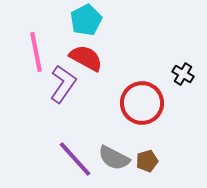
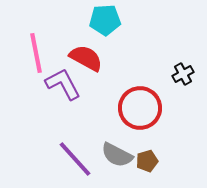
cyan pentagon: moved 19 px right; rotated 24 degrees clockwise
pink line: moved 1 px down
black cross: rotated 30 degrees clockwise
purple L-shape: rotated 63 degrees counterclockwise
red circle: moved 2 px left, 5 px down
gray semicircle: moved 3 px right, 3 px up
